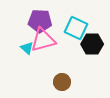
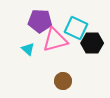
pink triangle: moved 12 px right
black hexagon: moved 1 px up
cyan triangle: moved 1 px right, 1 px down
brown circle: moved 1 px right, 1 px up
